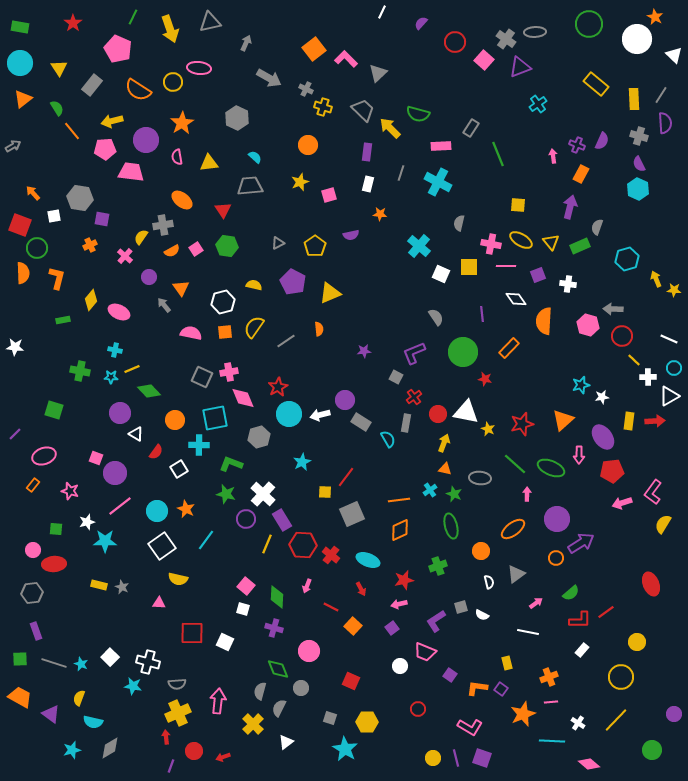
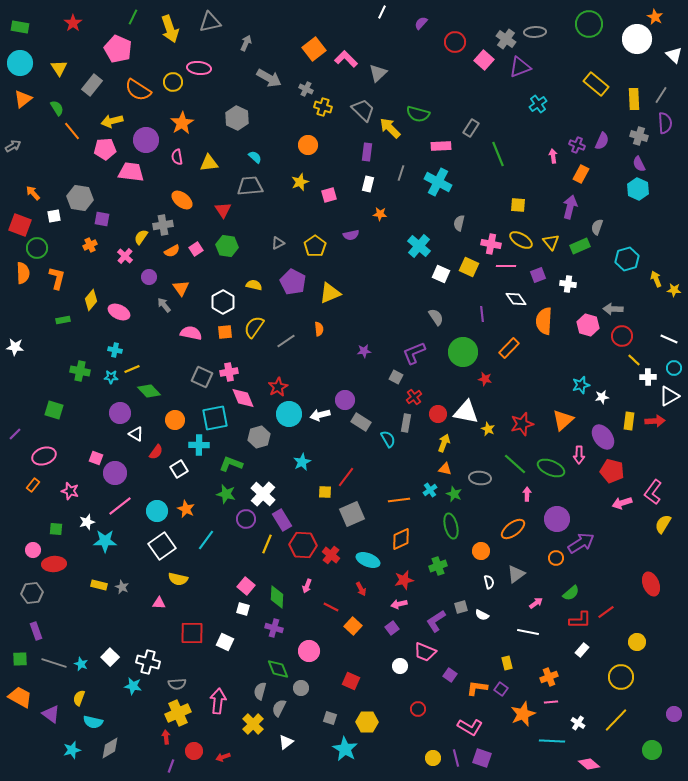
yellow square at (469, 267): rotated 24 degrees clockwise
white hexagon at (223, 302): rotated 15 degrees counterclockwise
red pentagon at (612, 471): rotated 20 degrees clockwise
orange diamond at (400, 530): moved 1 px right, 9 px down
